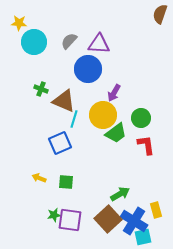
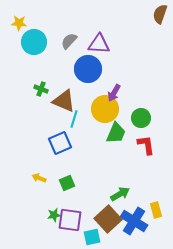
yellow circle: moved 2 px right, 6 px up
green trapezoid: rotated 30 degrees counterclockwise
green square: moved 1 px right, 1 px down; rotated 28 degrees counterclockwise
cyan square: moved 51 px left
